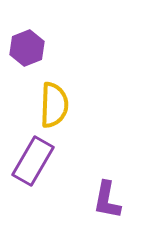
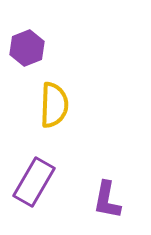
purple rectangle: moved 1 px right, 21 px down
